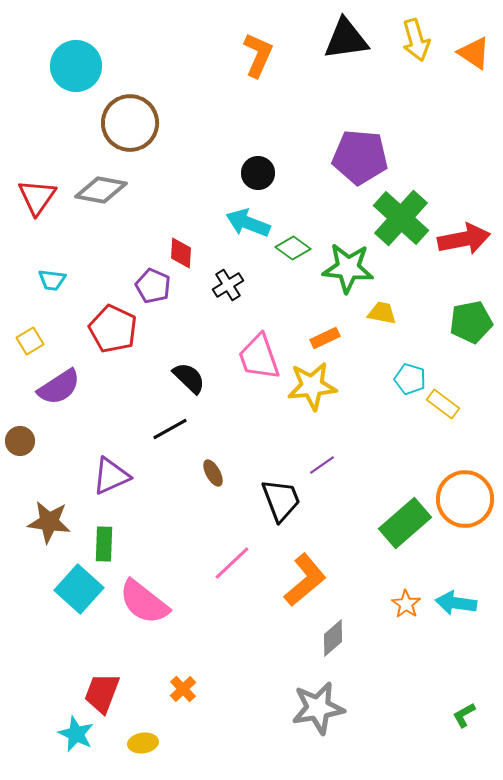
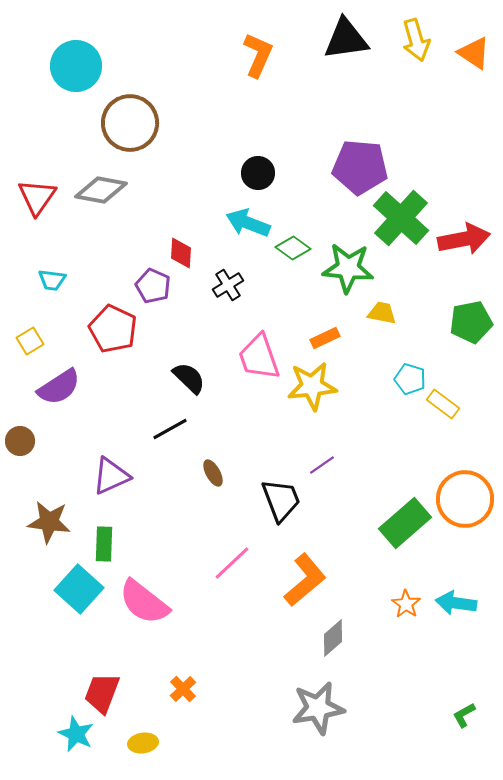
purple pentagon at (360, 157): moved 10 px down
